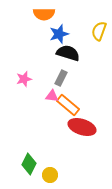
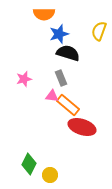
gray rectangle: rotated 49 degrees counterclockwise
